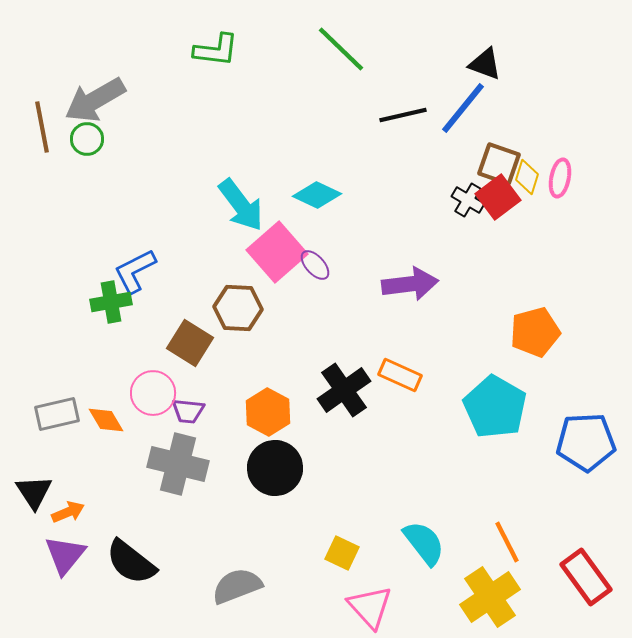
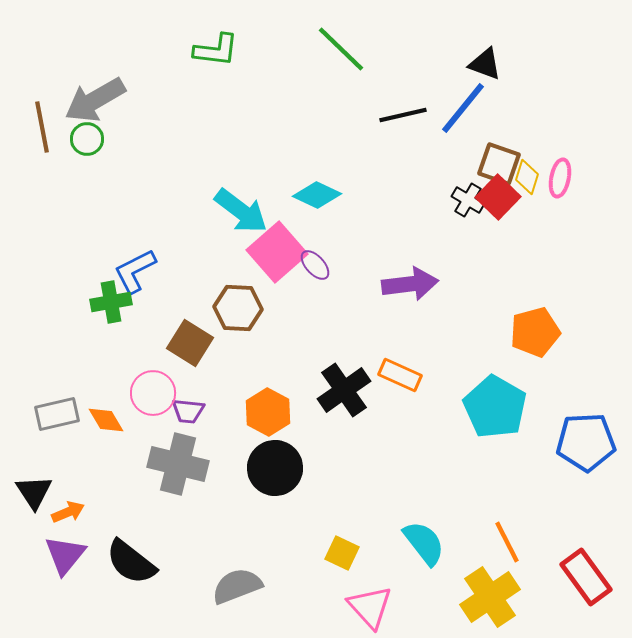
red square at (498, 197): rotated 9 degrees counterclockwise
cyan arrow at (241, 205): moved 6 px down; rotated 16 degrees counterclockwise
